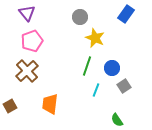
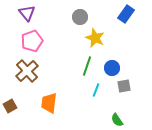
gray square: rotated 24 degrees clockwise
orange trapezoid: moved 1 px left, 1 px up
